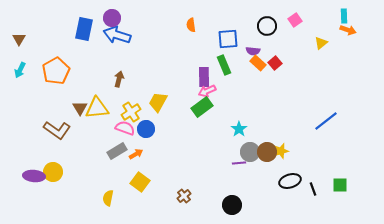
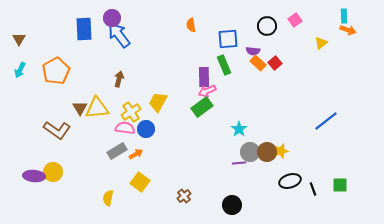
blue rectangle at (84, 29): rotated 15 degrees counterclockwise
blue arrow at (117, 35): moved 2 px right; rotated 36 degrees clockwise
pink semicircle at (125, 128): rotated 12 degrees counterclockwise
